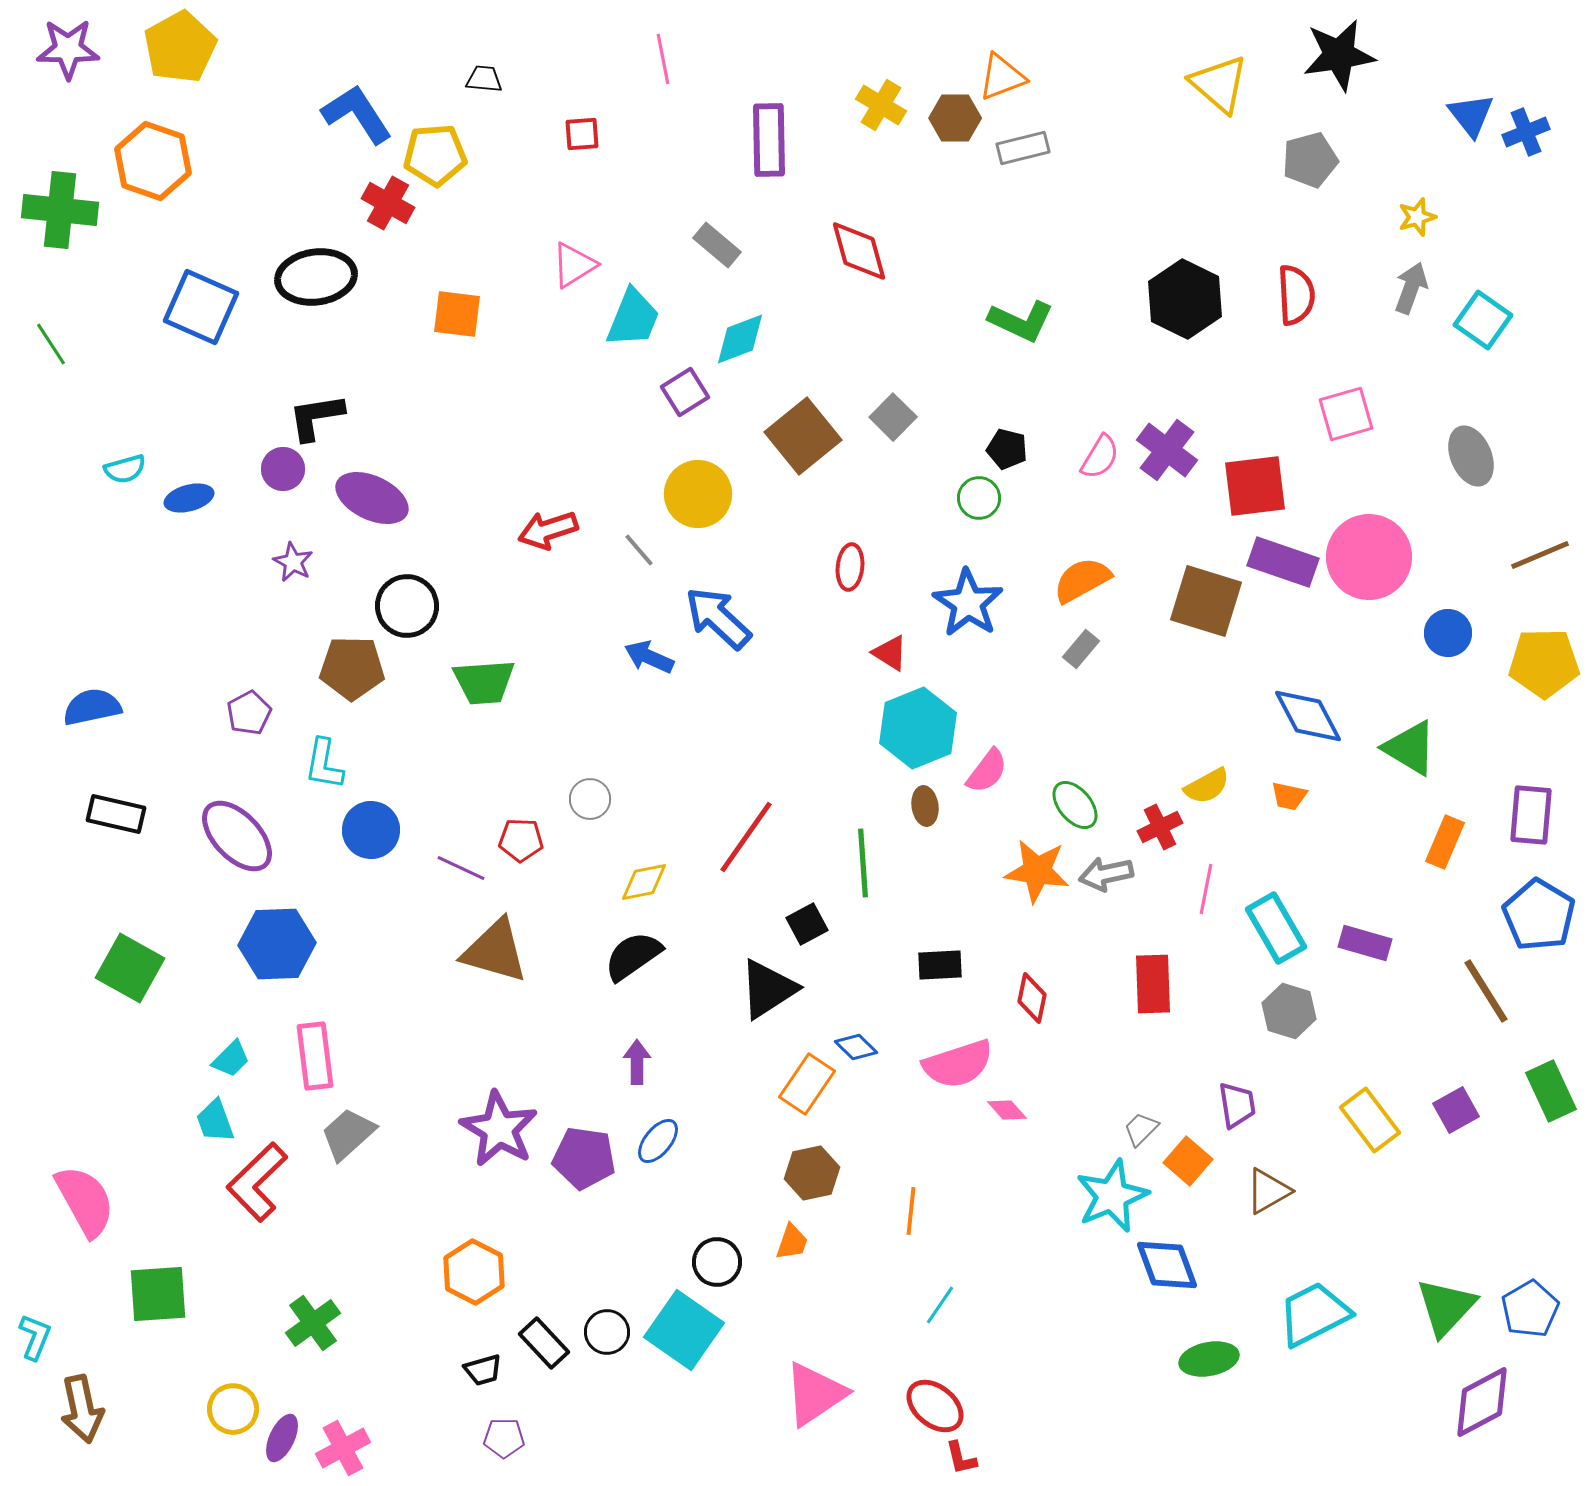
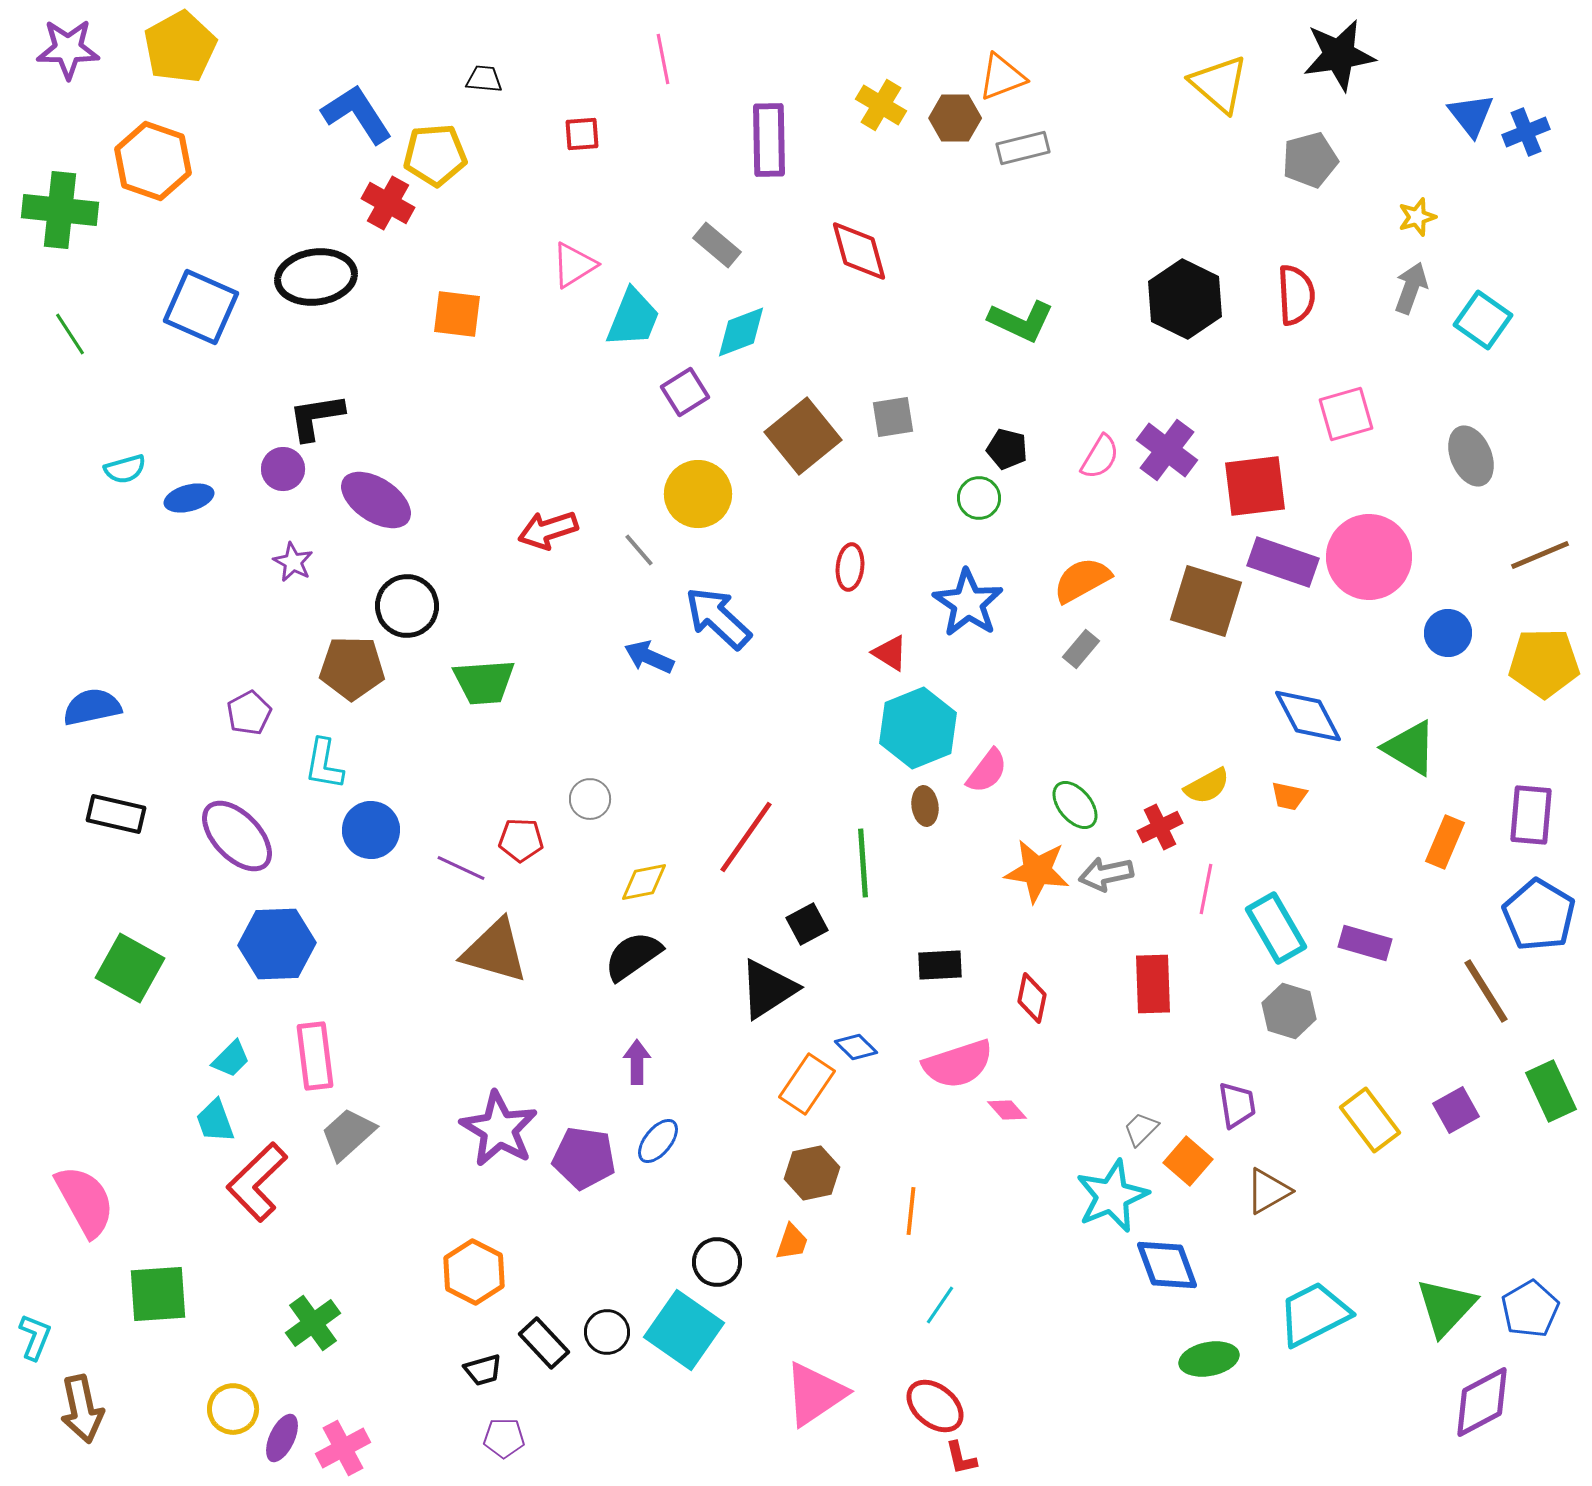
cyan diamond at (740, 339): moved 1 px right, 7 px up
green line at (51, 344): moved 19 px right, 10 px up
gray square at (893, 417): rotated 36 degrees clockwise
purple ellipse at (372, 498): moved 4 px right, 2 px down; rotated 8 degrees clockwise
